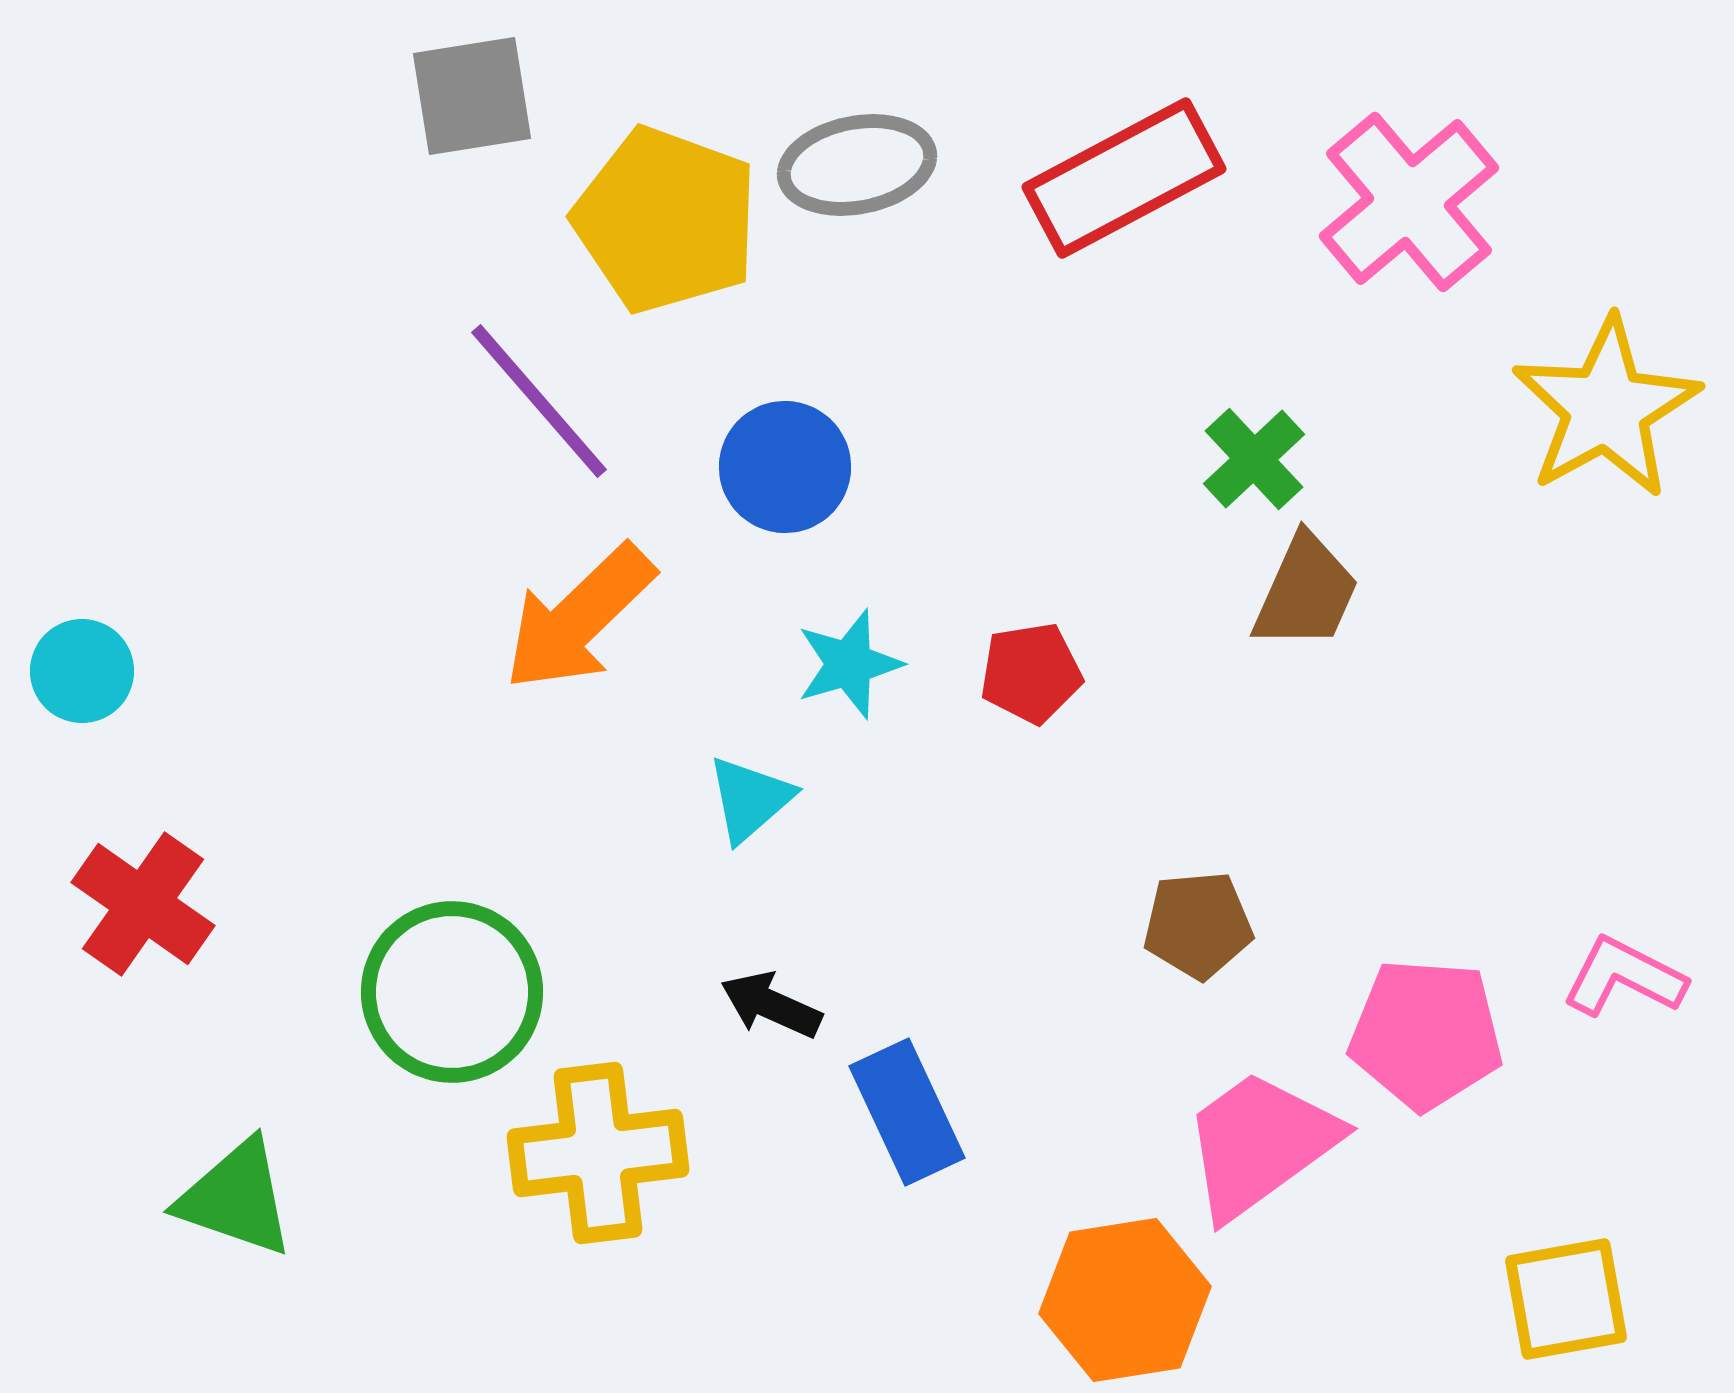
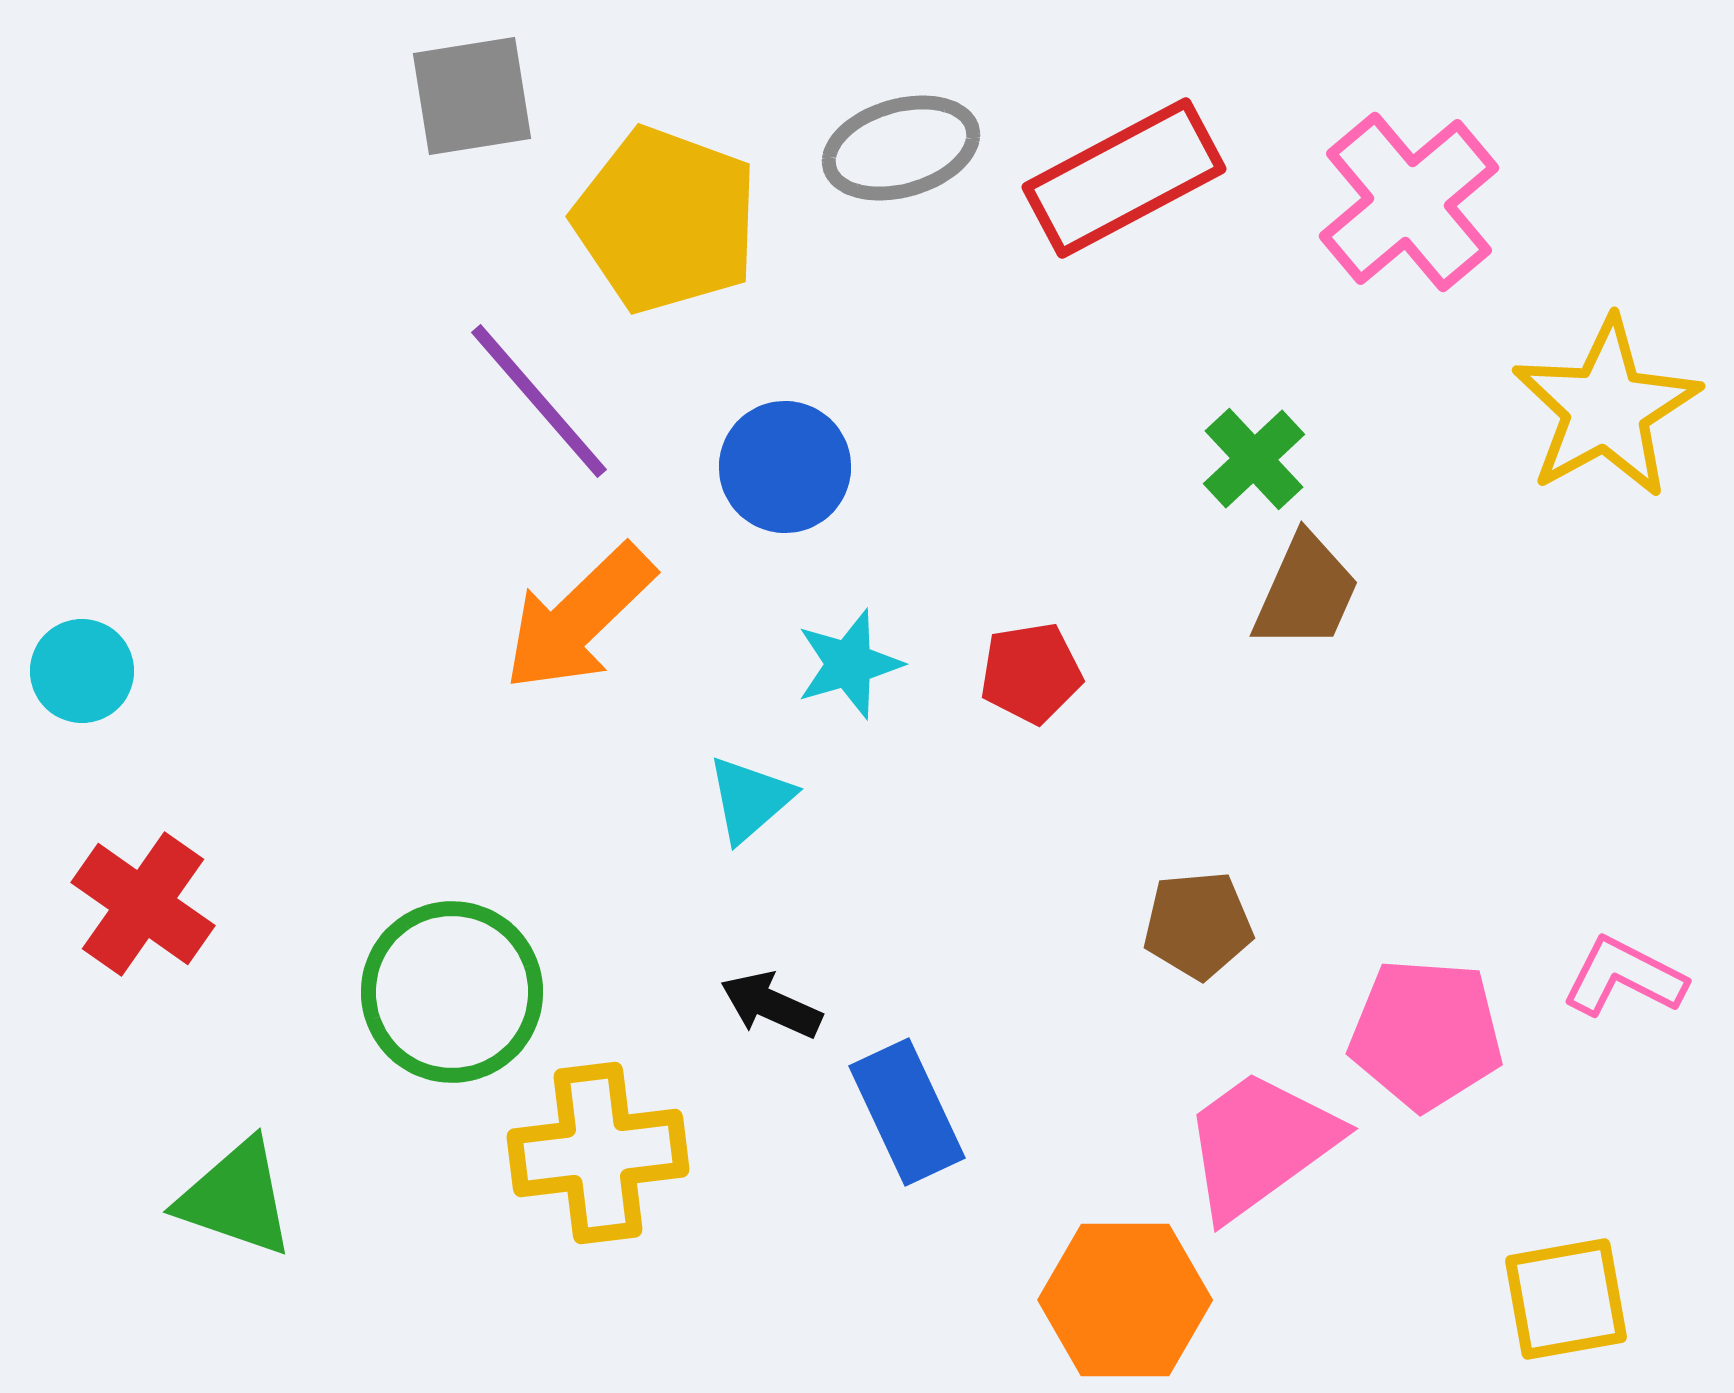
gray ellipse: moved 44 px right, 17 px up; rotated 5 degrees counterclockwise
orange hexagon: rotated 9 degrees clockwise
